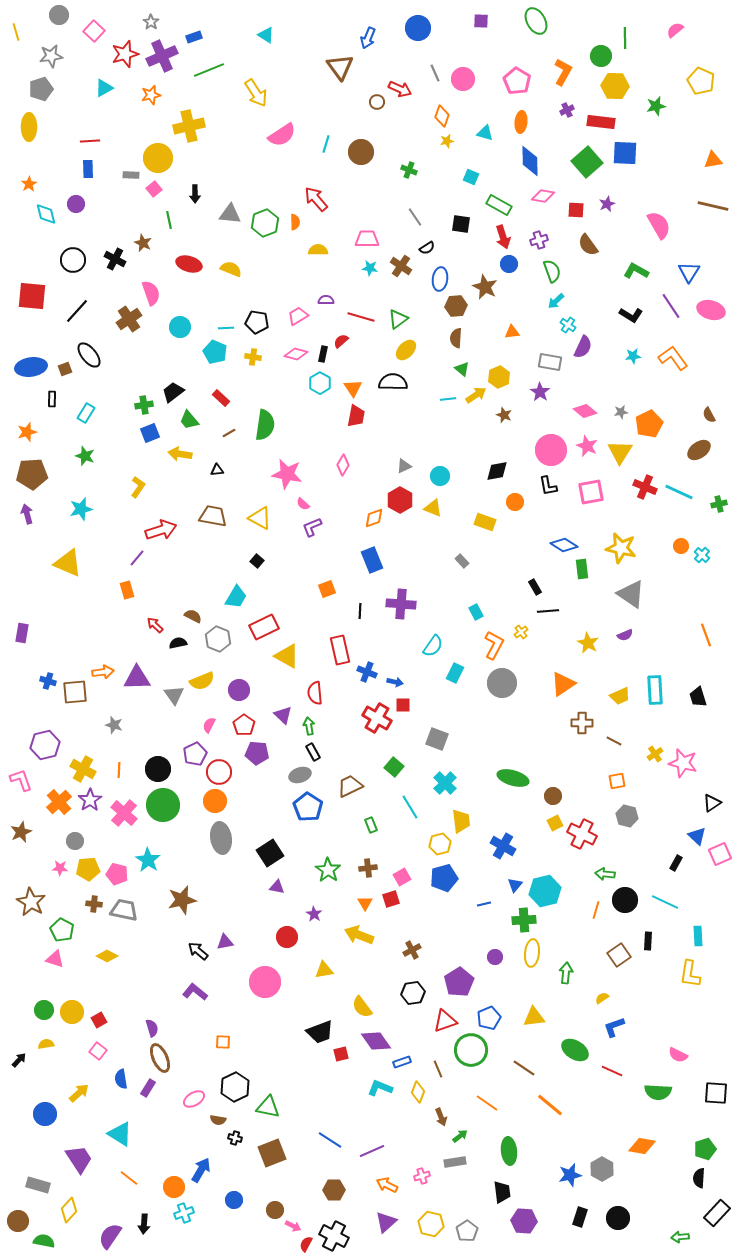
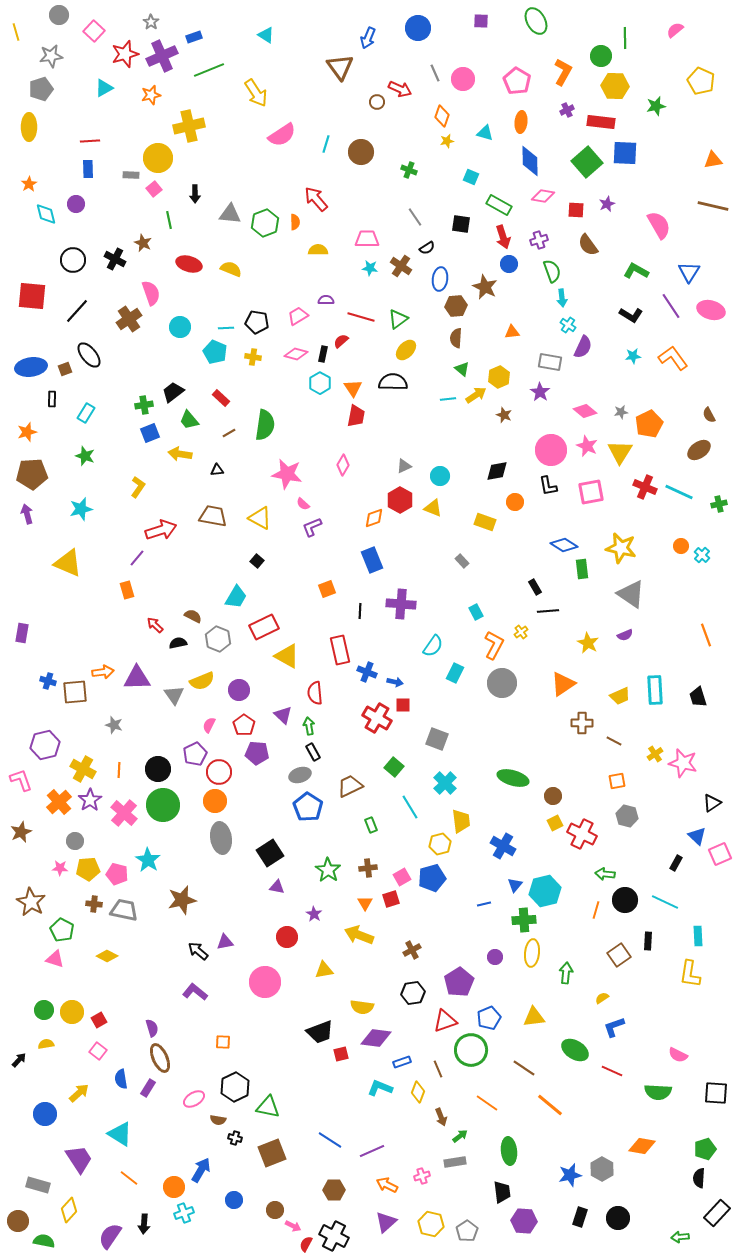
cyan arrow at (556, 301): moved 6 px right, 3 px up; rotated 54 degrees counterclockwise
blue pentagon at (444, 878): moved 12 px left
yellow semicircle at (362, 1007): rotated 45 degrees counterclockwise
purple diamond at (376, 1041): moved 3 px up; rotated 48 degrees counterclockwise
